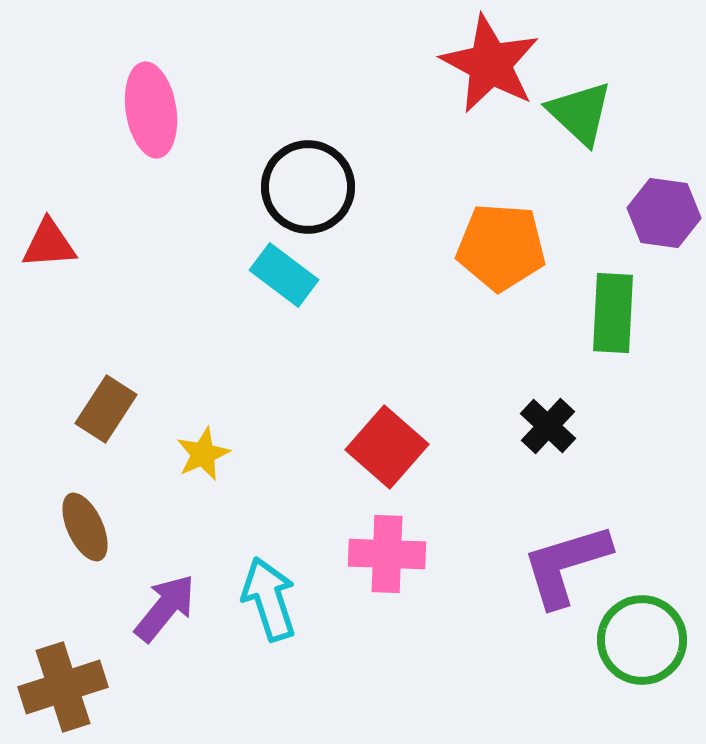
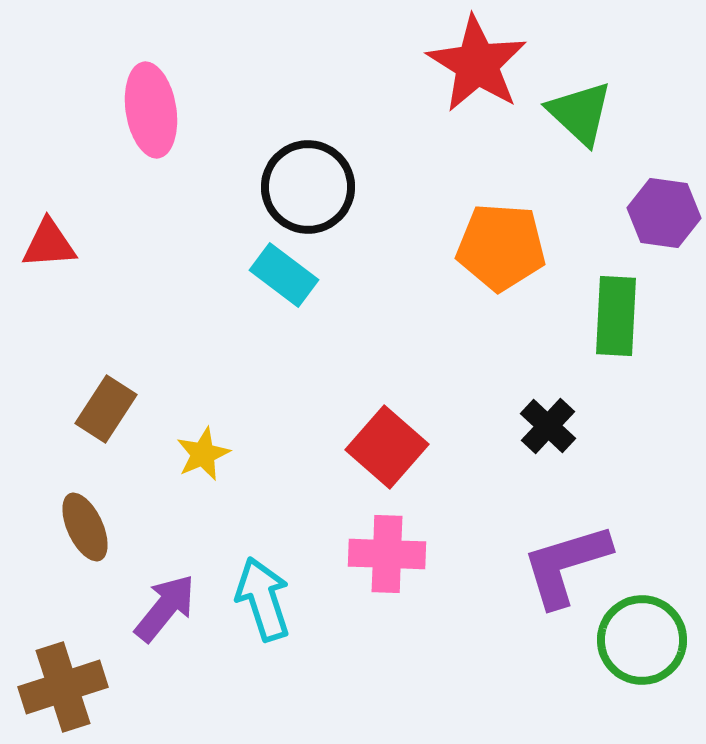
red star: moved 13 px left; rotated 4 degrees clockwise
green rectangle: moved 3 px right, 3 px down
cyan arrow: moved 6 px left
